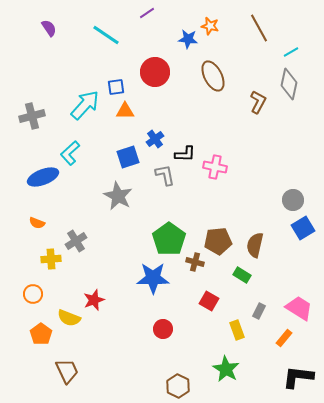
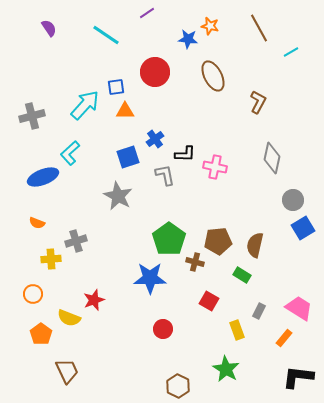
gray diamond at (289, 84): moved 17 px left, 74 px down
gray cross at (76, 241): rotated 15 degrees clockwise
blue star at (153, 278): moved 3 px left
